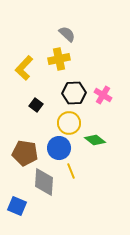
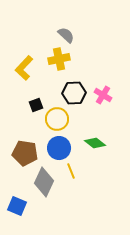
gray semicircle: moved 1 px left, 1 px down
black square: rotated 32 degrees clockwise
yellow circle: moved 12 px left, 4 px up
green diamond: moved 3 px down
gray diamond: rotated 20 degrees clockwise
